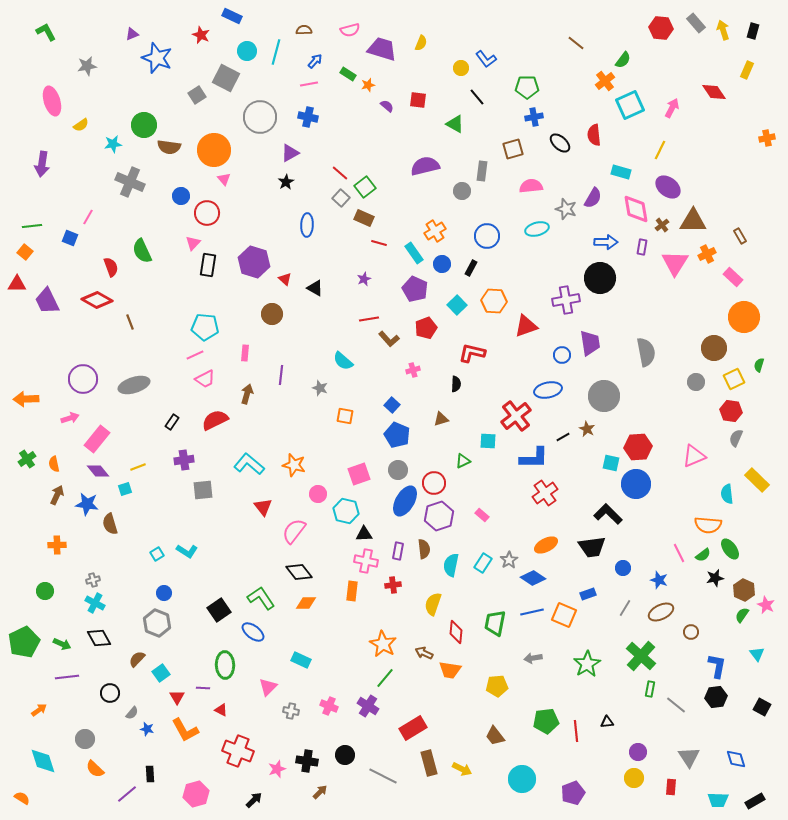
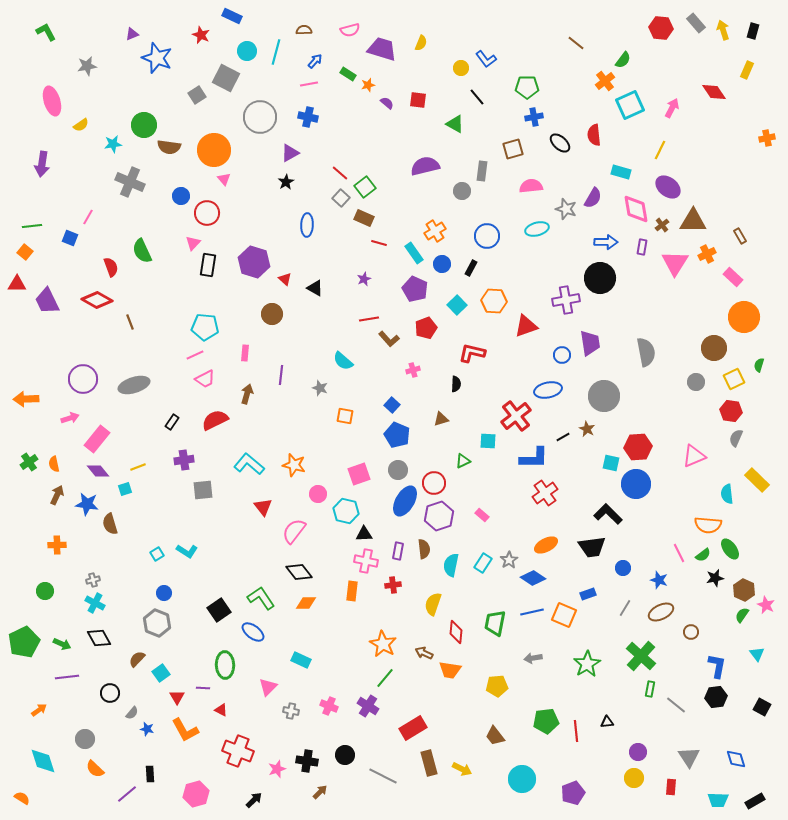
purple semicircle at (387, 106): moved 3 px up
green cross at (27, 459): moved 2 px right, 3 px down
